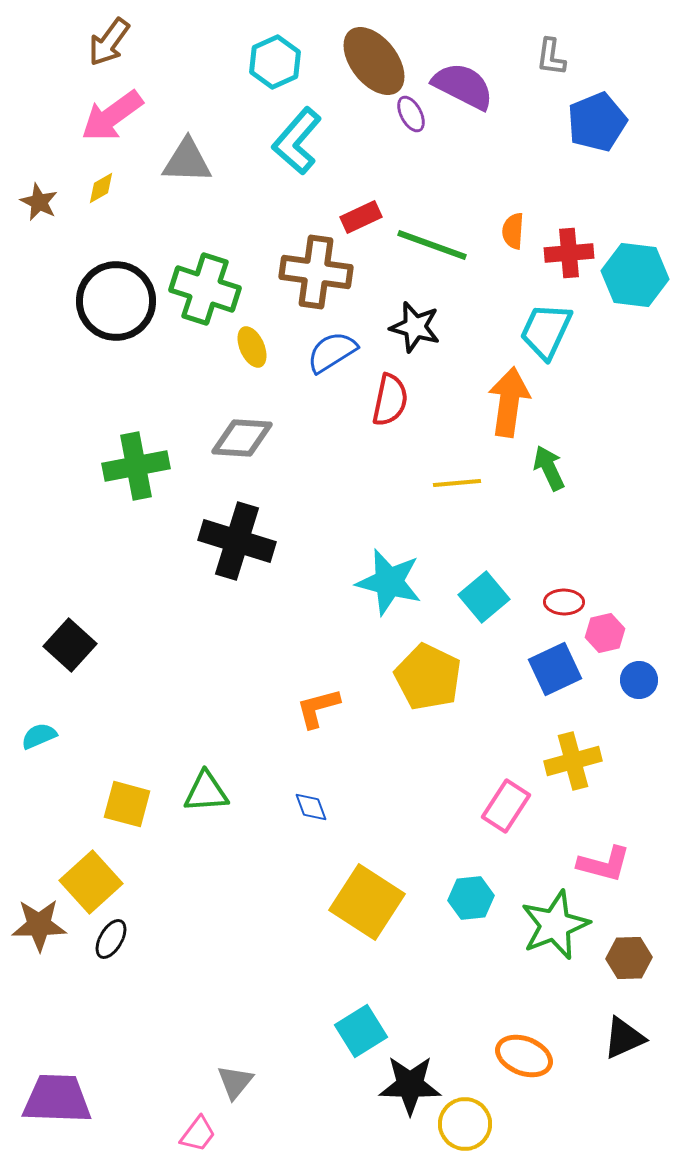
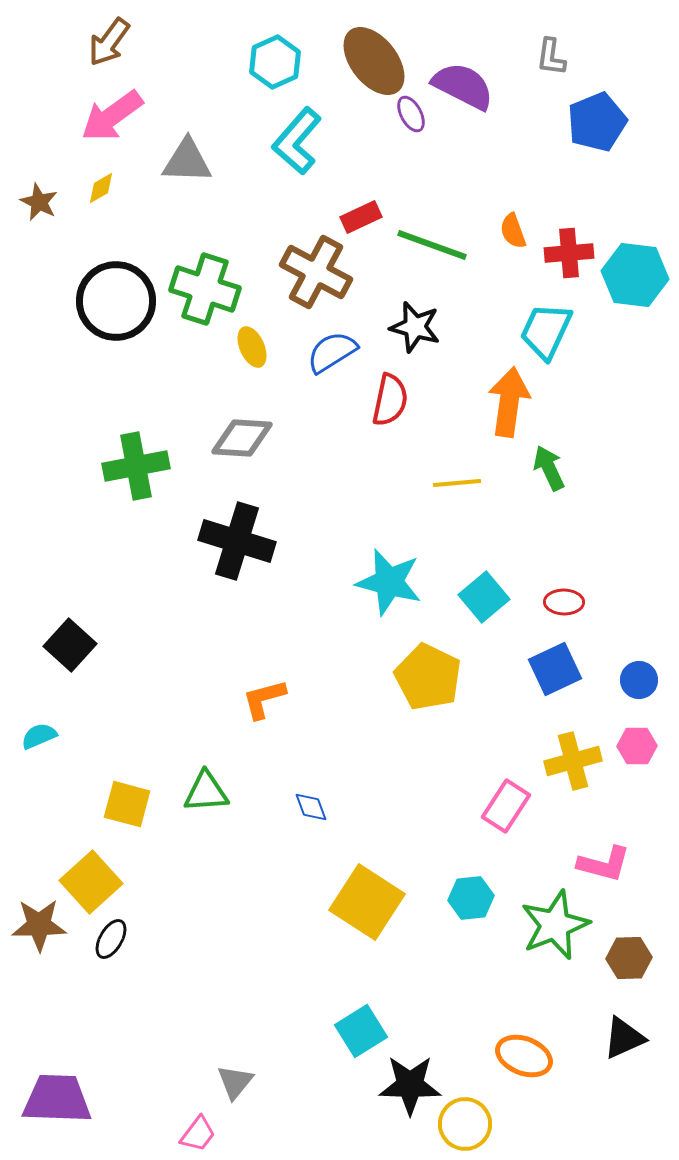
orange semicircle at (513, 231): rotated 24 degrees counterclockwise
brown cross at (316, 272): rotated 20 degrees clockwise
pink hexagon at (605, 633): moved 32 px right, 113 px down; rotated 12 degrees clockwise
orange L-shape at (318, 708): moved 54 px left, 9 px up
